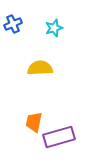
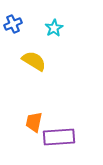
cyan star: rotated 12 degrees counterclockwise
yellow semicircle: moved 6 px left, 7 px up; rotated 35 degrees clockwise
purple rectangle: rotated 12 degrees clockwise
